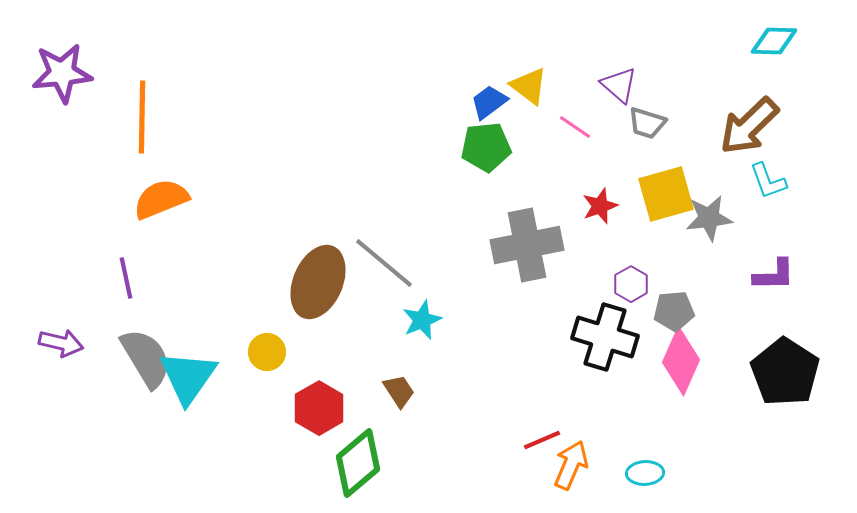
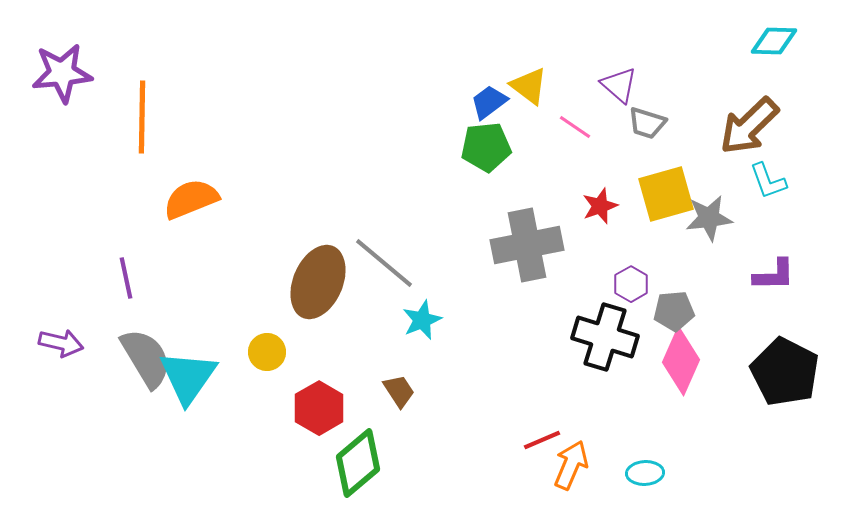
orange semicircle: moved 30 px right
black pentagon: rotated 6 degrees counterclockwise
